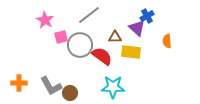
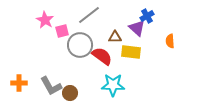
pink square: moved 1 px right, 6 px up
orange semicircle: moved 3 px right
cyan star: moved 2 px up
